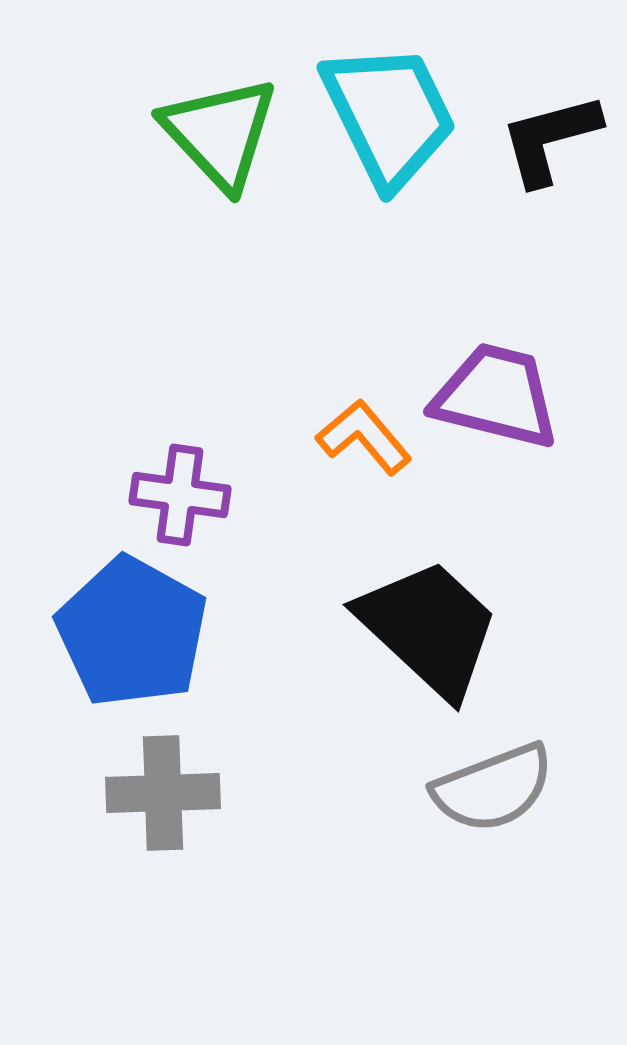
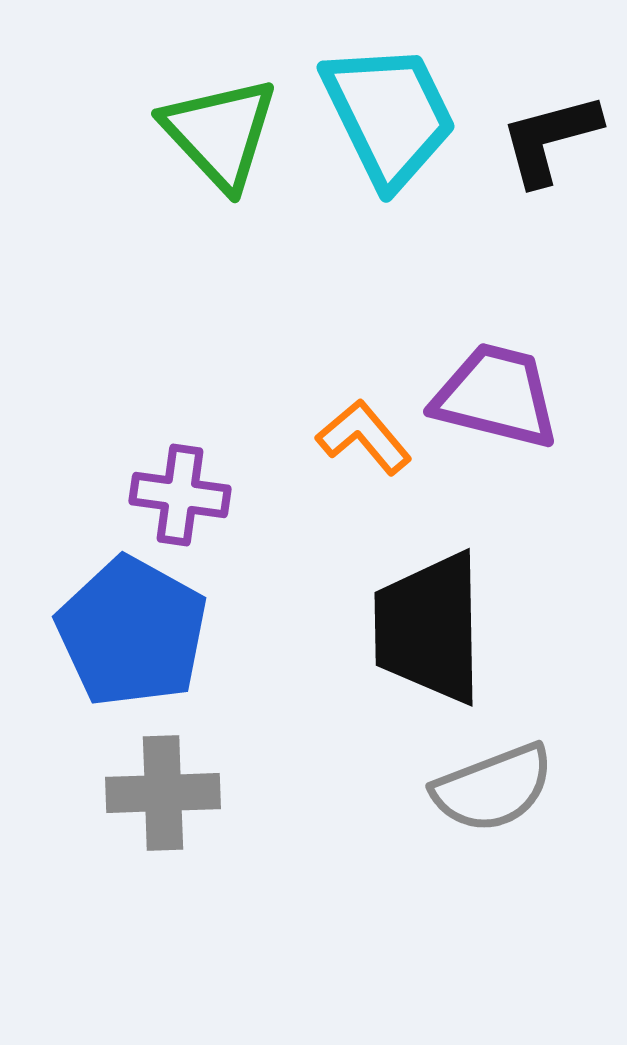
black trapezoid: rotated 134 degrees counterclockwise
